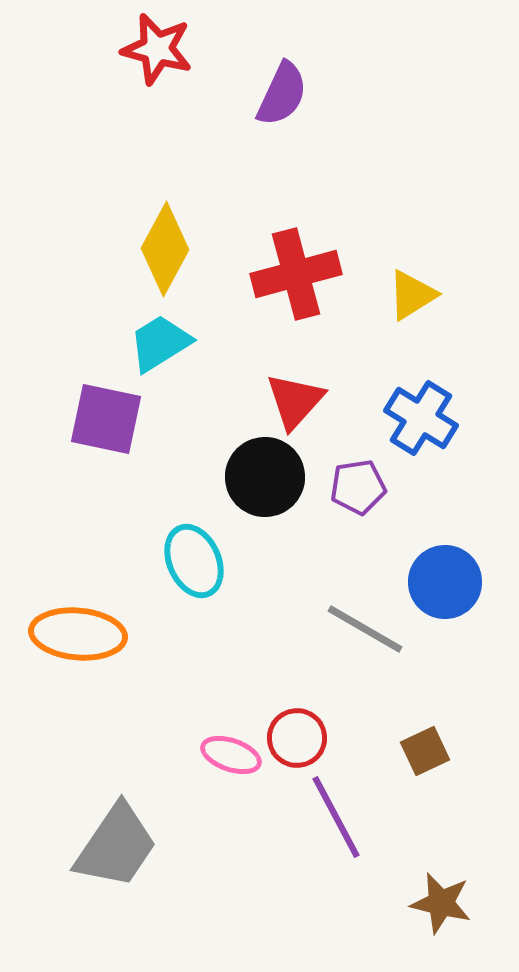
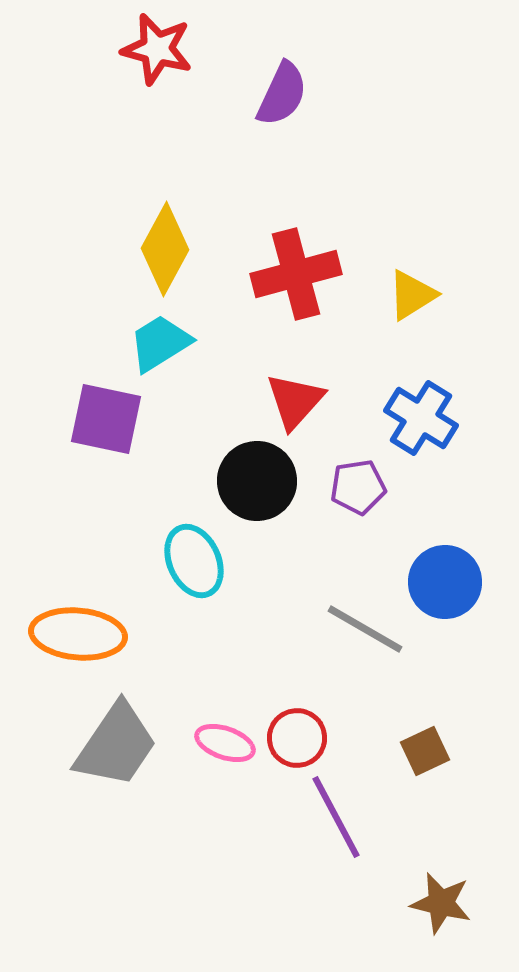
black circle: moved 8 px left, 4 px down
pink ellipse: moved 6 px left, 12 px up
gray trapezoid: moved 101 px up
